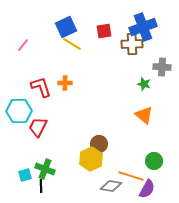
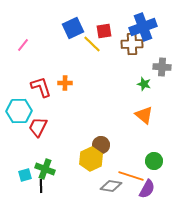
blue square: moved 7 px right, 1 px down
yellow line: moved 20 px right; rotated 12 degrees clockwise
brown circle: moved 2 px right, 1 px down
